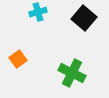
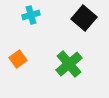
cyan cross: moved 7 px left, 3 px down
green cross: moved 3 px left, 9 px up; rotated 24 degrees clockwise
